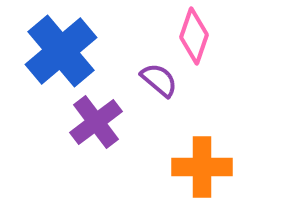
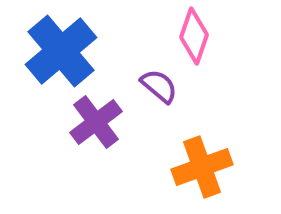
purple semicircle: moved 6 px down
orange cross: rotated 20 degrees counterclockwise
